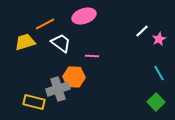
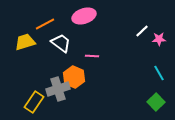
pink star: rotated 24 degrees clockwise
orange hexagon: rotated 20 degrees clockwise
yellow rectangle: rotated 70 degrees counterclockwise
